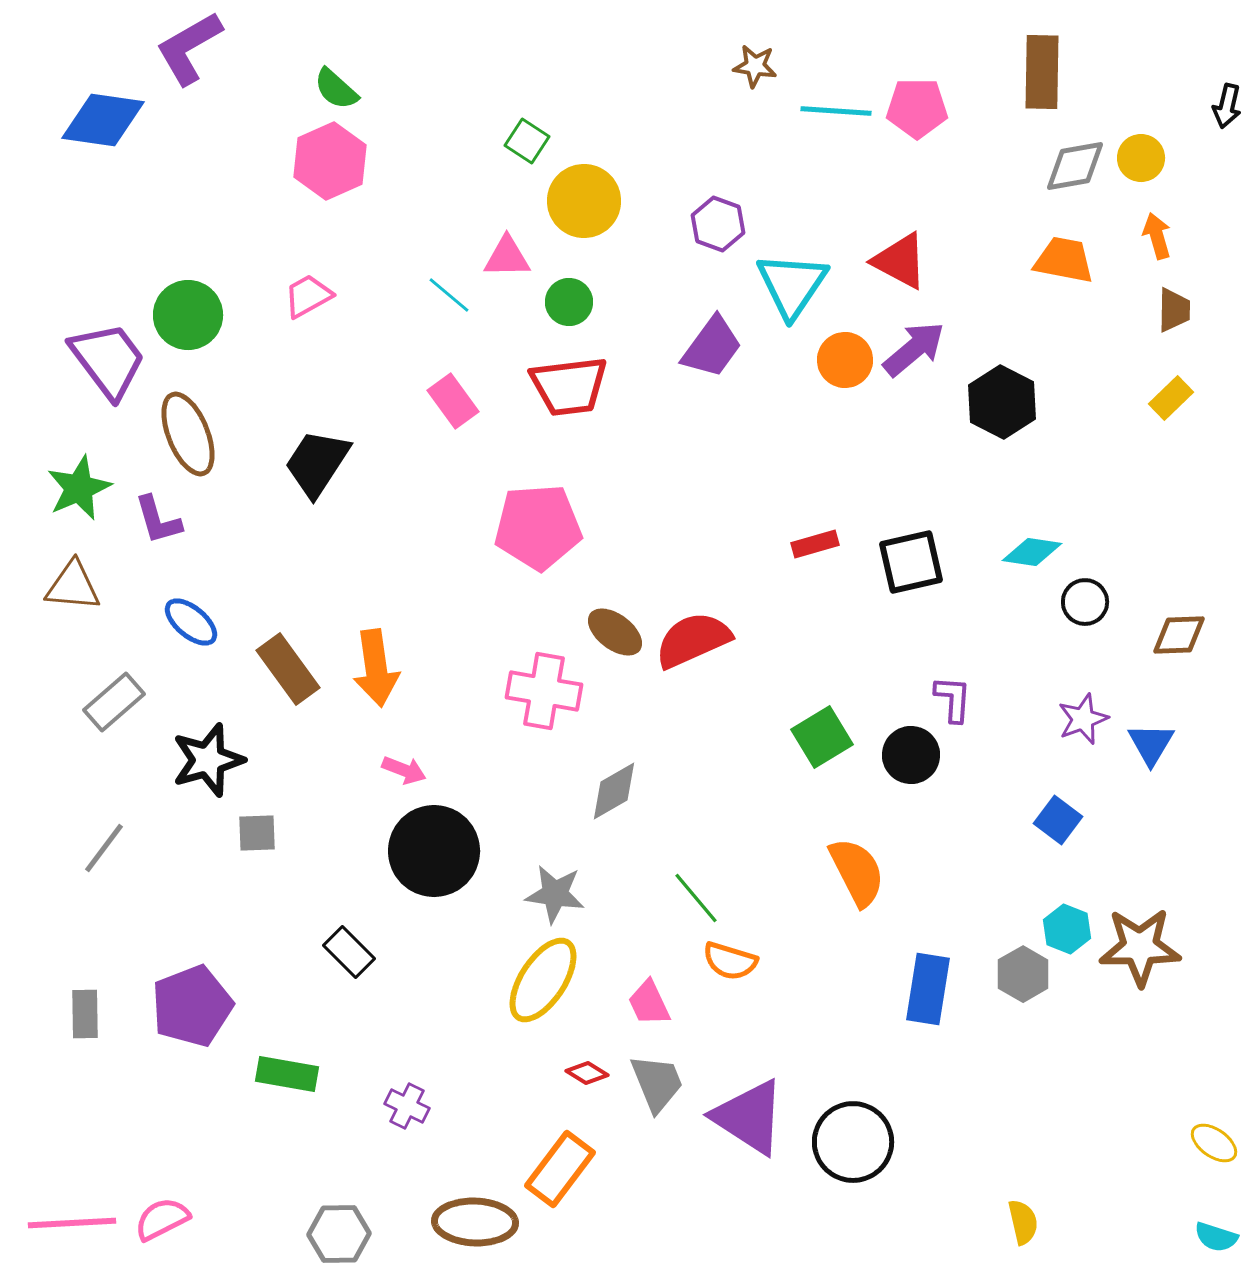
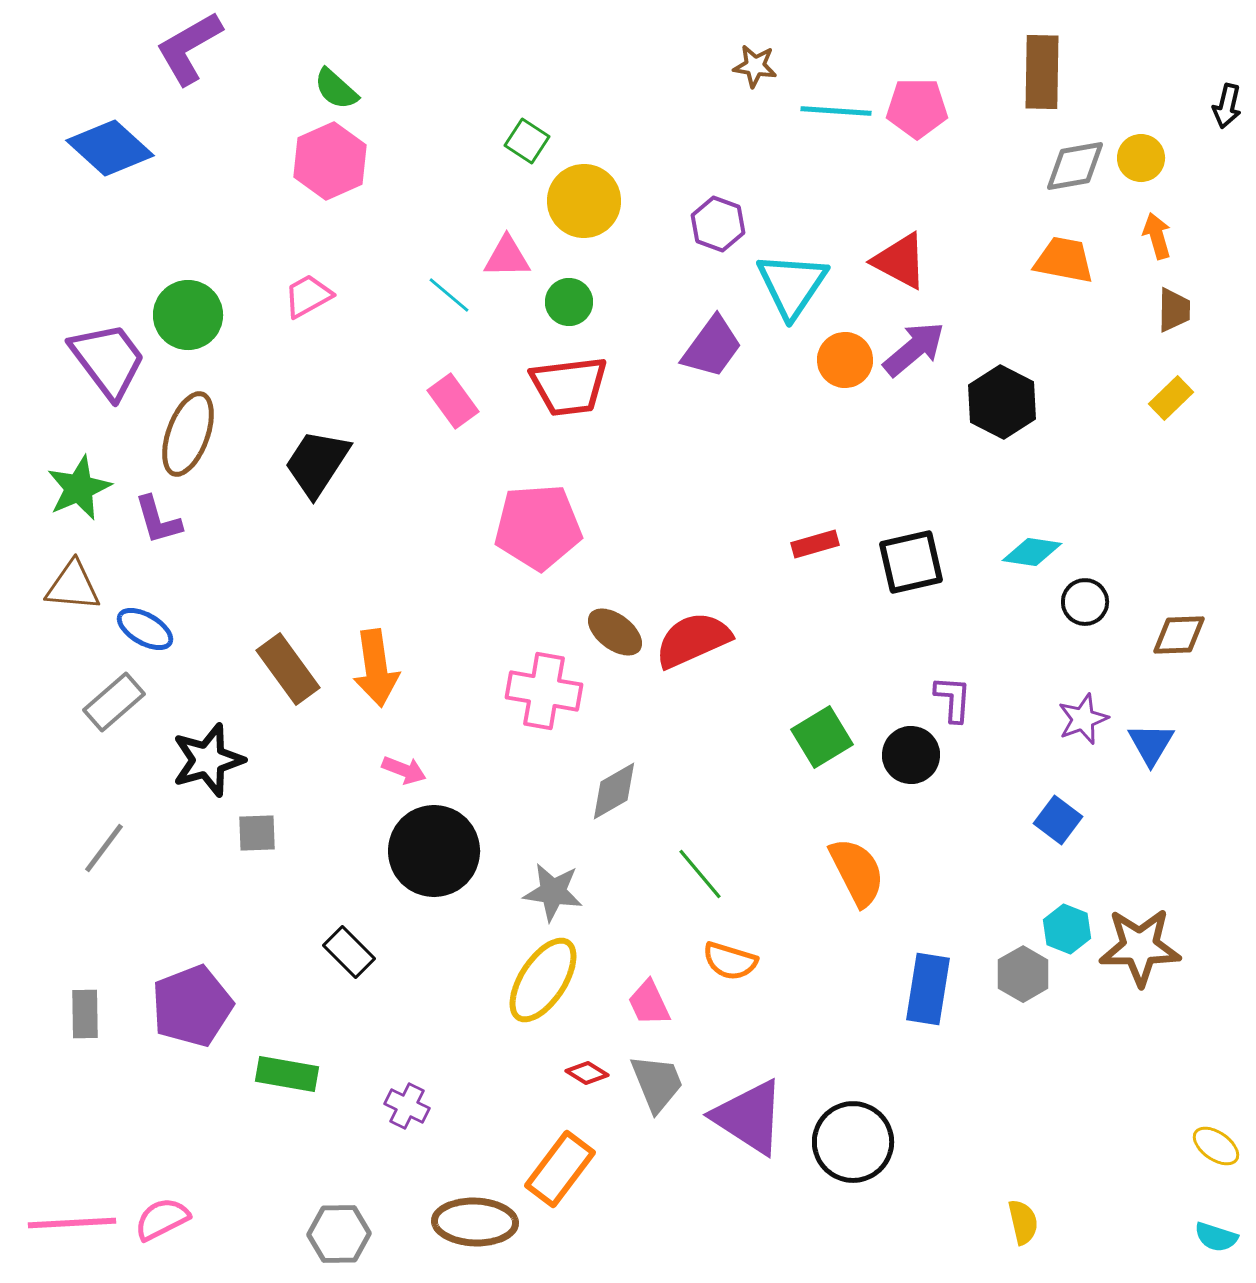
blue diamond at (103, 120): moved 7 px right, 28 px down; rotated 34 degrees clockwise
brown ellipse at (188, 434): rotated 42 degrees clockwise
blue ellipse at (191, 622): moved 46 px left, 7 px down; rotated 10 degrees counterclockwise
gray star at (555, 894): moved 2 px left, 2 px up
green line at (696, 898): moved 4 px right, 24 px up
yellow ellipse at (1214, 1143): moved 2 px right, 3 px down
